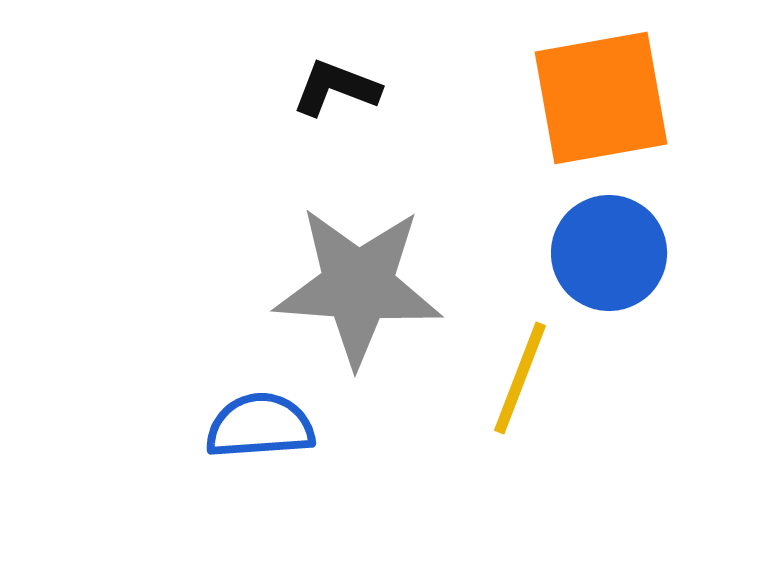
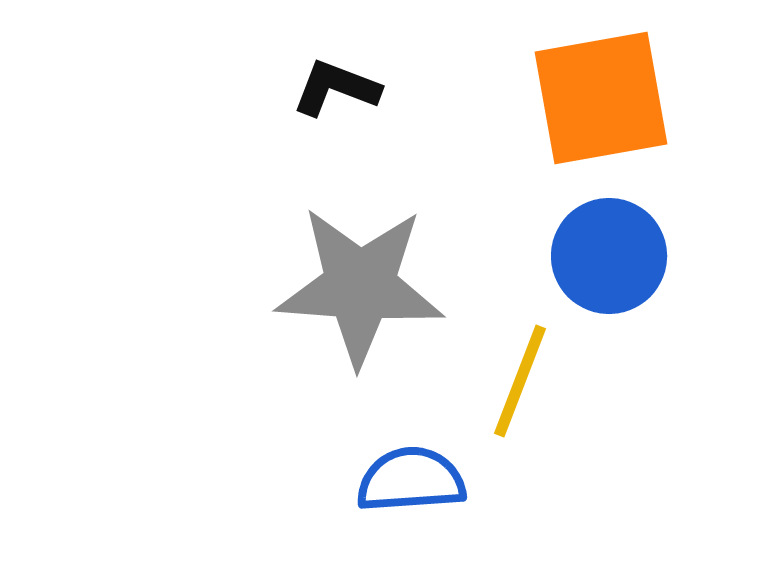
blue circle: moved 3 px down
gray star: moved 2 px right
yellow line: moved 3 px down
blue semicircle: moved 151 px right, 54 px down
